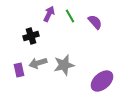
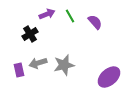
purple arrow: moved 2 px left; rotated 42 degrees clockwise
black cross: moved 1 px left, 2 px up; rotated 14 degrees counterclockwise
purple ellipse: moved 7 px right, 4 px up
